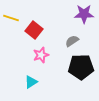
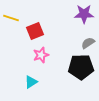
red square: moved 1 px right, 1 px down; rotated 30 degrees clockwise
gray semicircle: moved 16 px right, 2 px down
